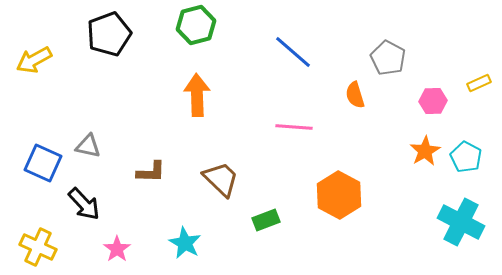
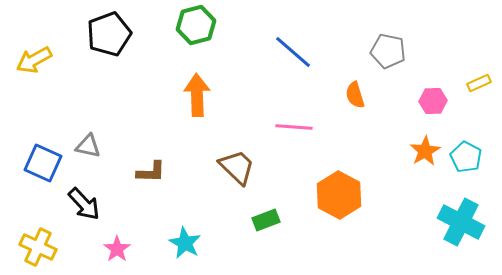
gray pentagon: moved 7 px up; rotated 16 degrees counterclockwise
brown trapezoid: moved 16 px right, 12 px up
